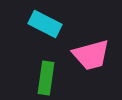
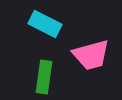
green rectangle: moved 2 px left, 1 px up
